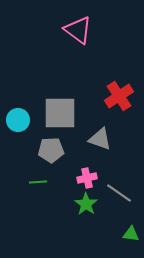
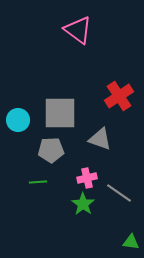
green star: moved 3 px left
green triangle: moved 8 px down
